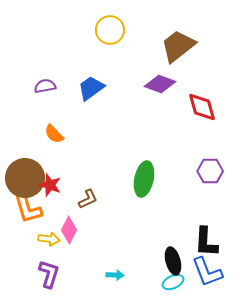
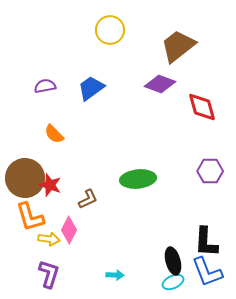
green ellipse: moved 6 px left; rotated 72 degrees clockwise
orange L-shape: moved 2 px right, 8 px down
